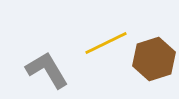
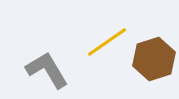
yellow line: moved 1 px right, 1 px up; rotated 9 degrees counterclockwise
